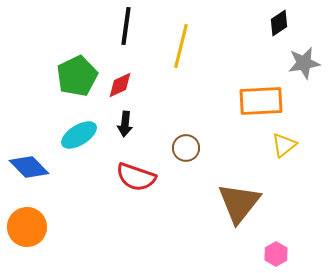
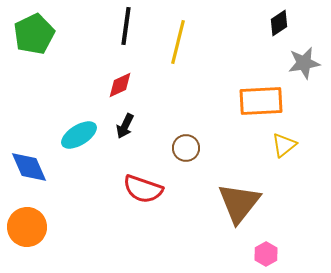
yellow line: moved 3 px left, 4 px up
green pentagon: moved 43 px left, 42 px up
black arrow: moved 2 px down; rotated 20 degrees clockwise
blue diamond: rotated 21 degrees clockwise
red semicircle: moved 7 px right, 12 px down
pink hexagon: moved 10 px left
